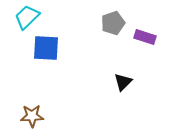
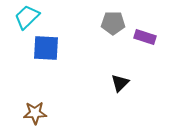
gray pentagon: rotated 20 degrees clockwise
black triangle: moved 3 px left, 1 px down
brown star: moved 3 px right, 3 px up
